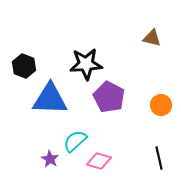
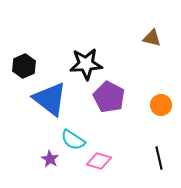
black hexagon: rotated 15 degrees clockwise
blue triangle: rotated 36 degrees clockwise
cyan semicircle: moved 2 px left, 1 px up; rotated 105 degrees counterclockwise
